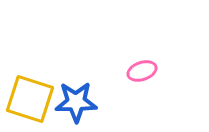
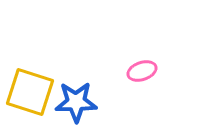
yellow square: moved 7 px up
